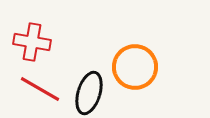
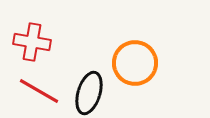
orange circle: moved 4 px up
red line: moved 1 px left, 2 px down
